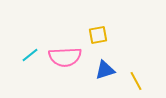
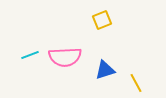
yellow square: moved 4 px right, 15 px up; rotated 12 degrees counterclockwise
cyan line: rotated 18 degrees clockwise
yellow line: moved 2 px down
